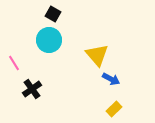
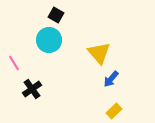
black square: moved 3 px right, 1 px down
yellow triangle: moved 2 px right, 2 px up
blue arrow: rotated 102 degrees clockwise
yellow rectangle: moved 2 px down
